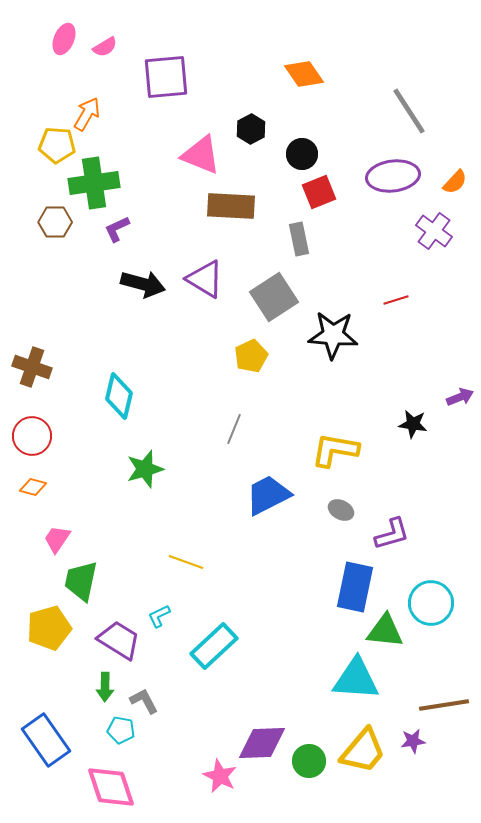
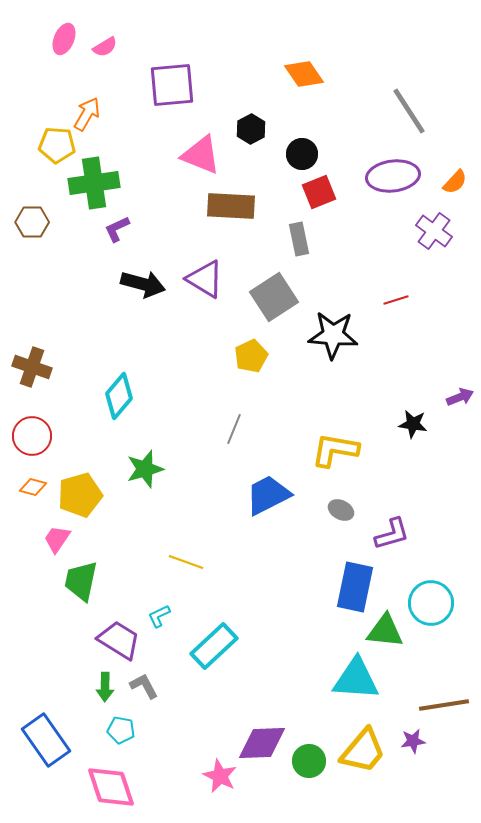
purple square at (166, 77): moved 6 px right, 8 px down
brown hexagon at (55, 222): moved 23 px left
cyan diamond at (119, 396): rotated 27 degrees clockwise
yellow pentagon at (49, 628): moved 31 px right, 133 px up
gray L-shape at (144, 701): moved 15 px up
